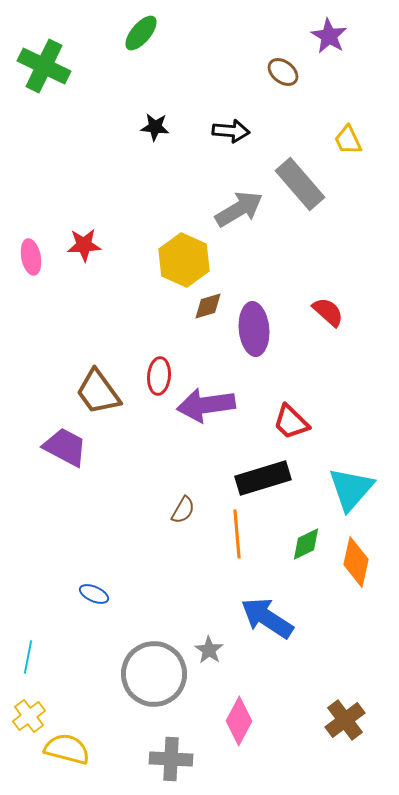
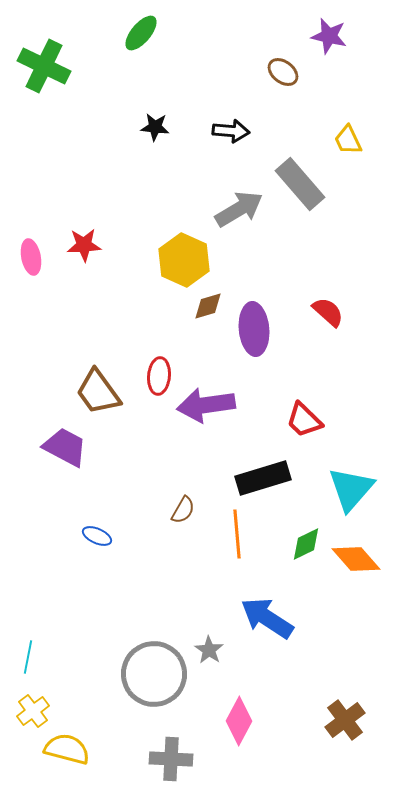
purple star: rotated 18 degrees counterclockwise
red trapezoid: moved 13 px right, 2 px up
orange diamond: moved 3 px up; rotated 54 degrees counterclockwise
blue ellipse: moved 3 px right, 58 px up
yellow cross: moved 4 px right, 5 px up
